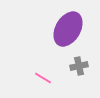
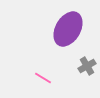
gray cross: moved 8 px right; rotated 18 degrees counterclockwise
